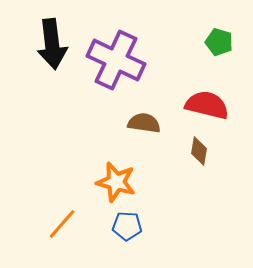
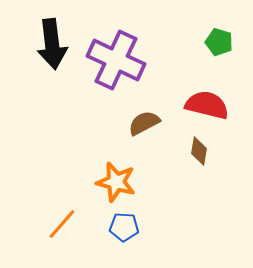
brown semicircle: rotated 36 degrees counterclockwise
blue pentagon: moved 3 px left, 1 px down
